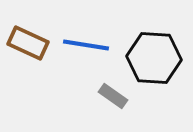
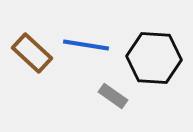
brown rectangle: moved 4 px right, 10 px down; rotated 18 degrees clockwise
